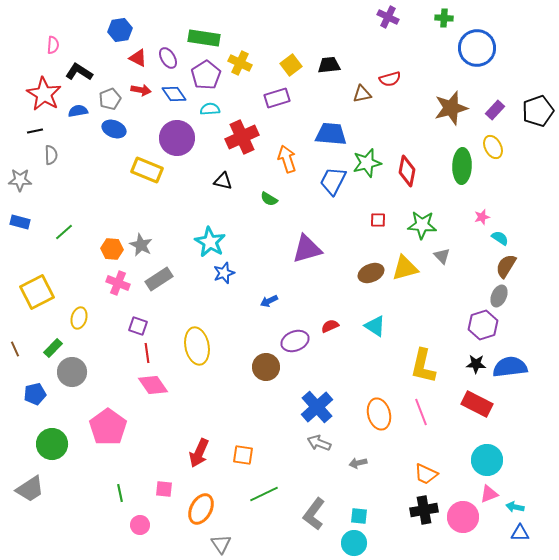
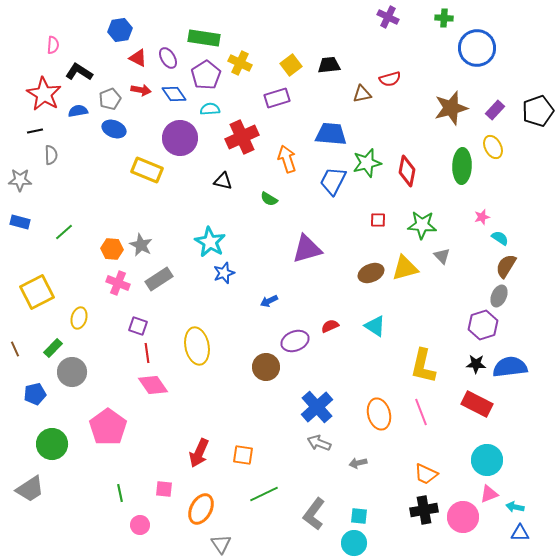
purple circle at (177, 138): moved 3 px right
